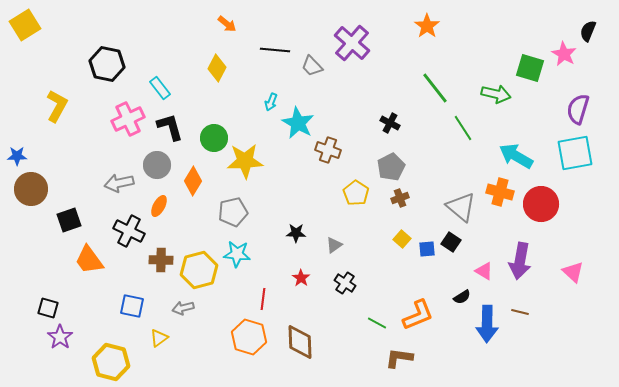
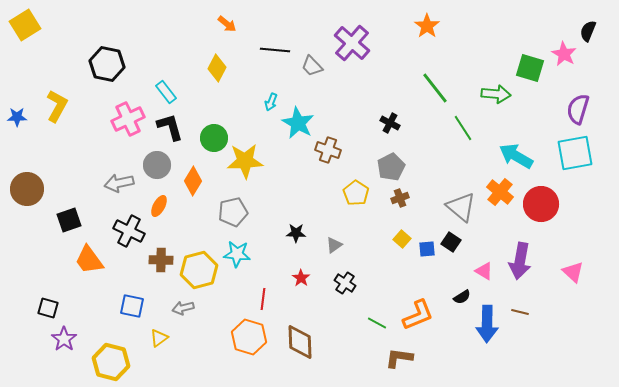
cyan rectangle at (160, 88): moved 6 px right, 4 px down
green arrow at (496, 94): rotated 8 degrees counterclockwise
blue star at (17, 156): moved 39 px up
brown circle at (31, 189): moved 4 px left
orange cross at (500, 192): rotated 24 degrees clockwise
purple star at (60, 337): moved 4 px right, 2 px down
